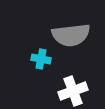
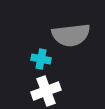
white cross: moved 27 px left
